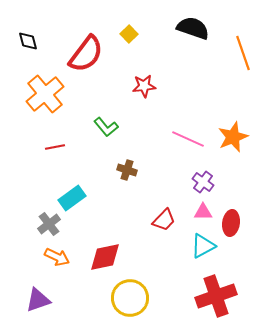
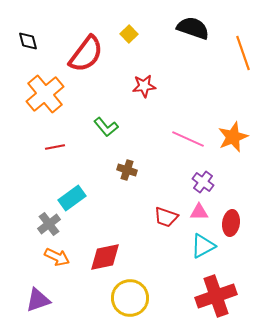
pink triangle: moved 4 px left
red trapezoid: moved 2 px right, 3 px up; rotated 65 degrees clockwise
